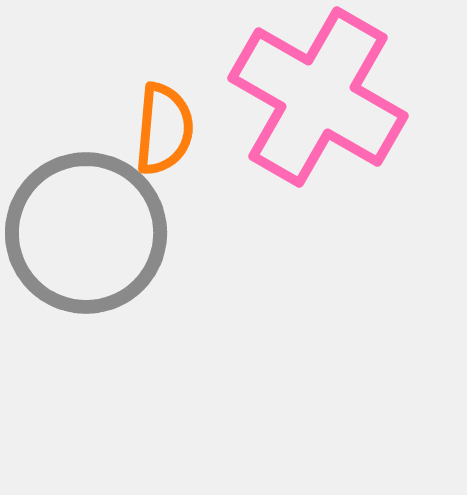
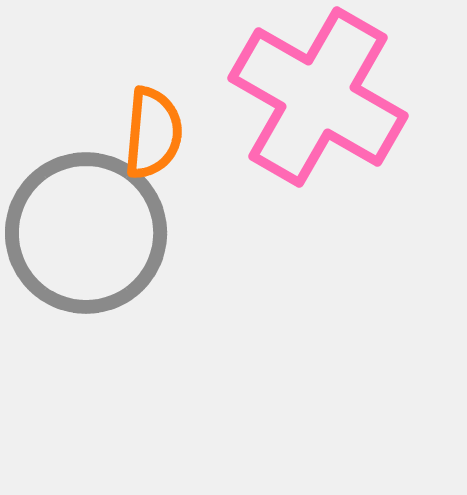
orange semicircle: moved 11 px left, 4 px down
